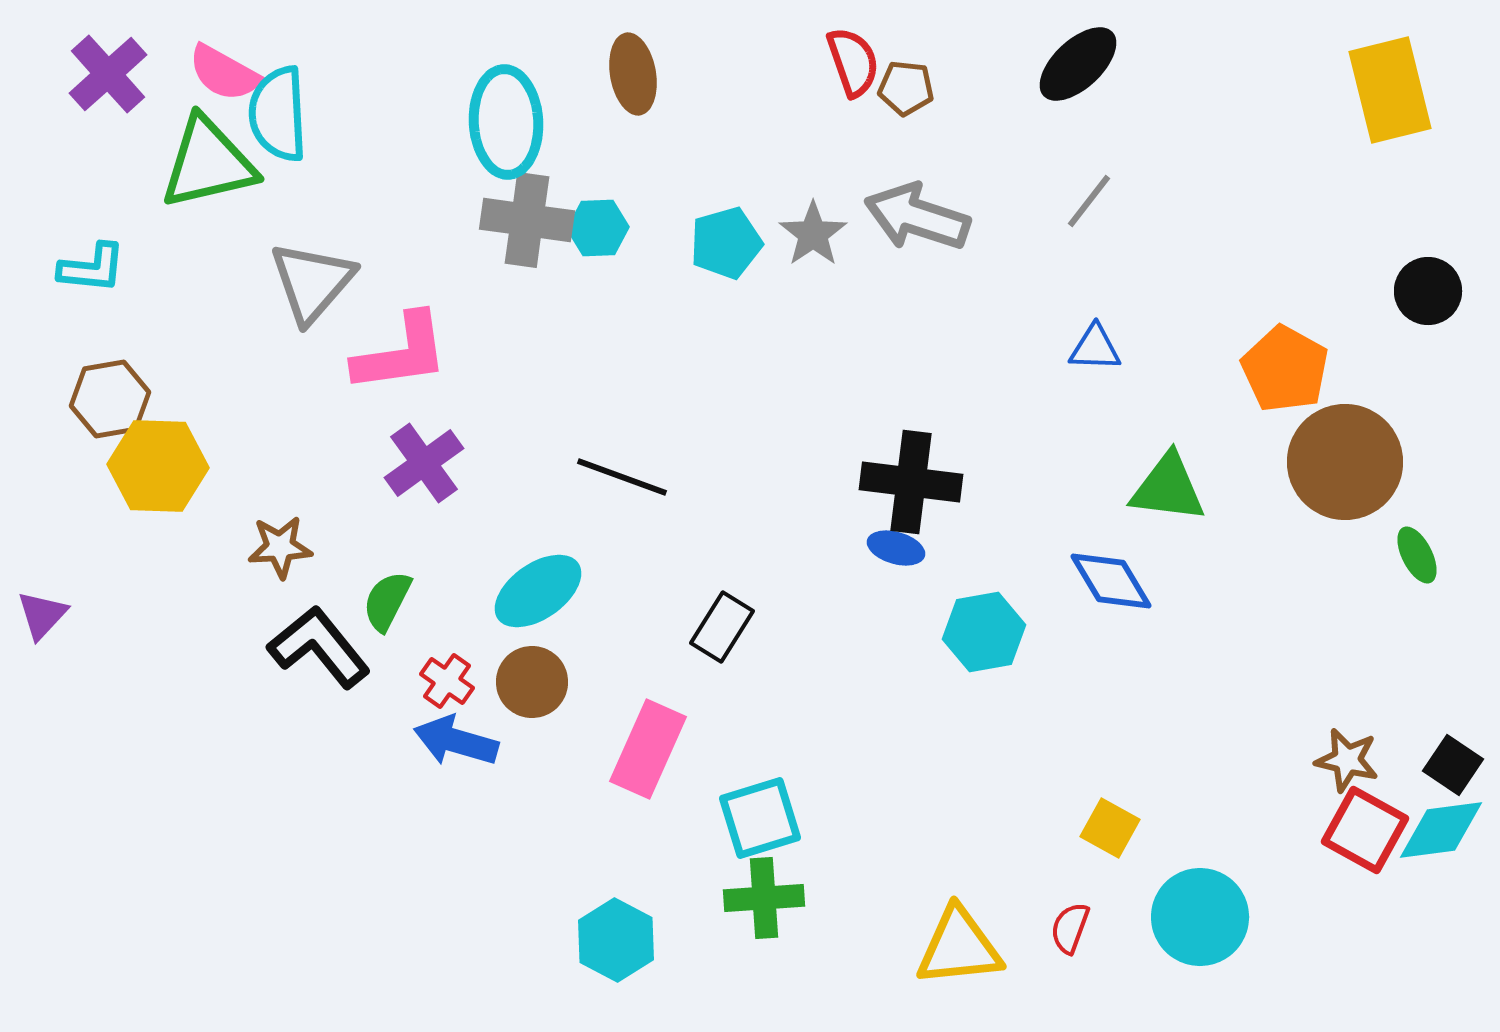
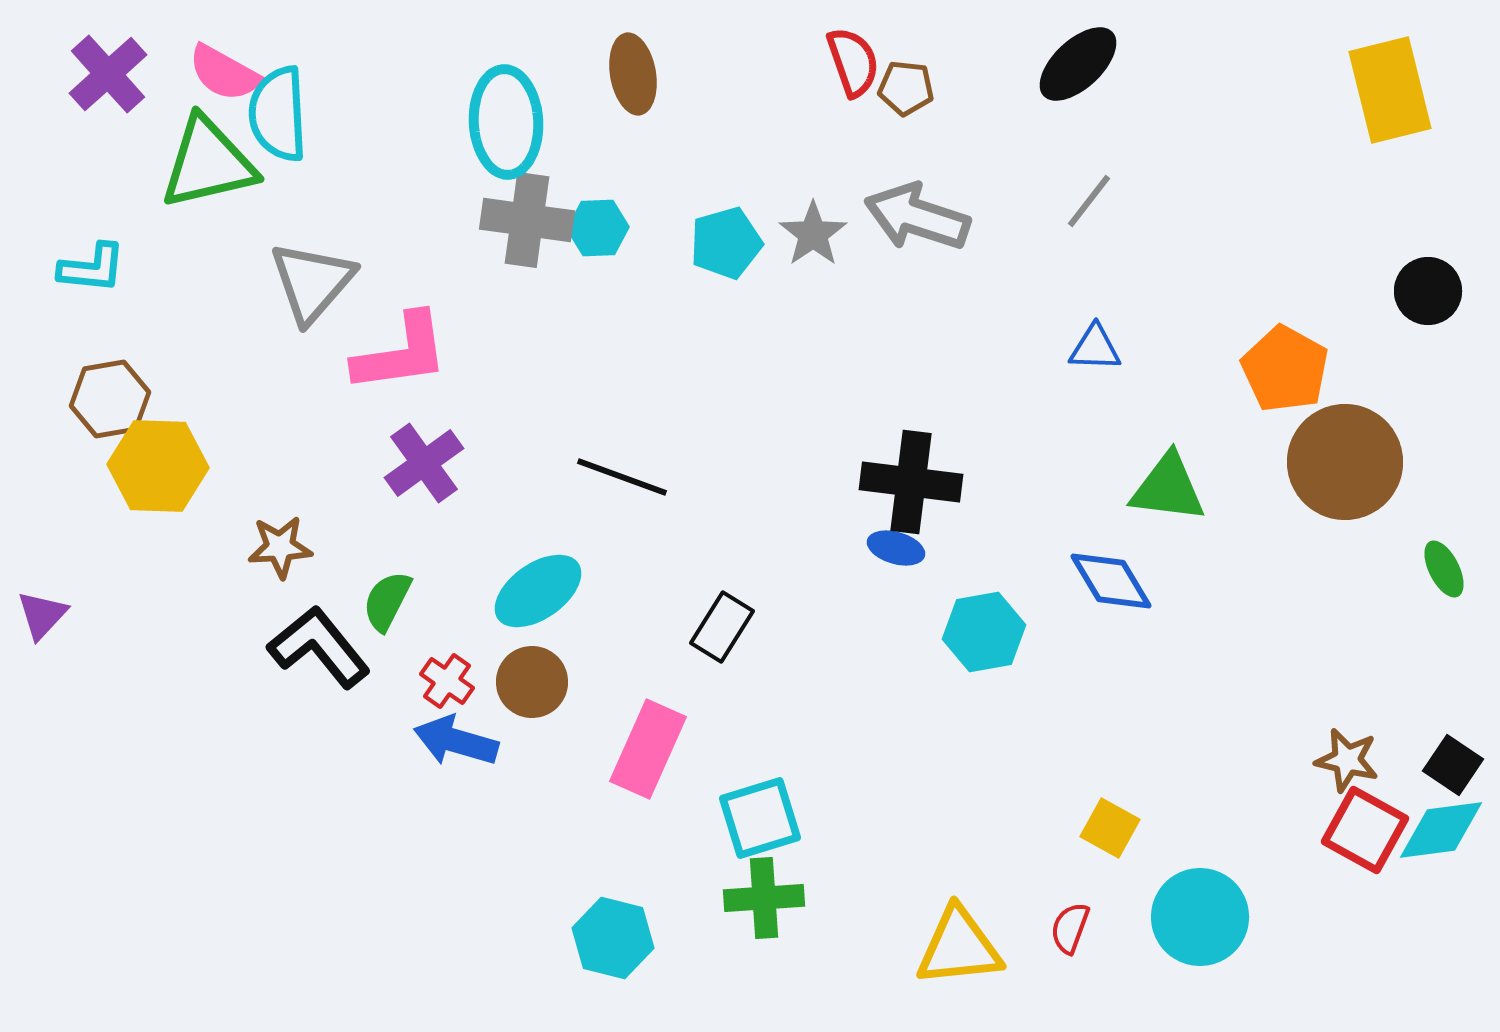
green ellipse at (1417, 555): moved 27 px right, 14 px down
cyan hexagon at (616, 940): moved 3 px left, 2 px up; rotated 14 degrees counterclockwise
